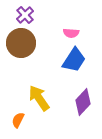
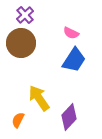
pink semicircle: rotated 21 degrees clockwise
purple diamond: moved 14 px left, 15 px down
